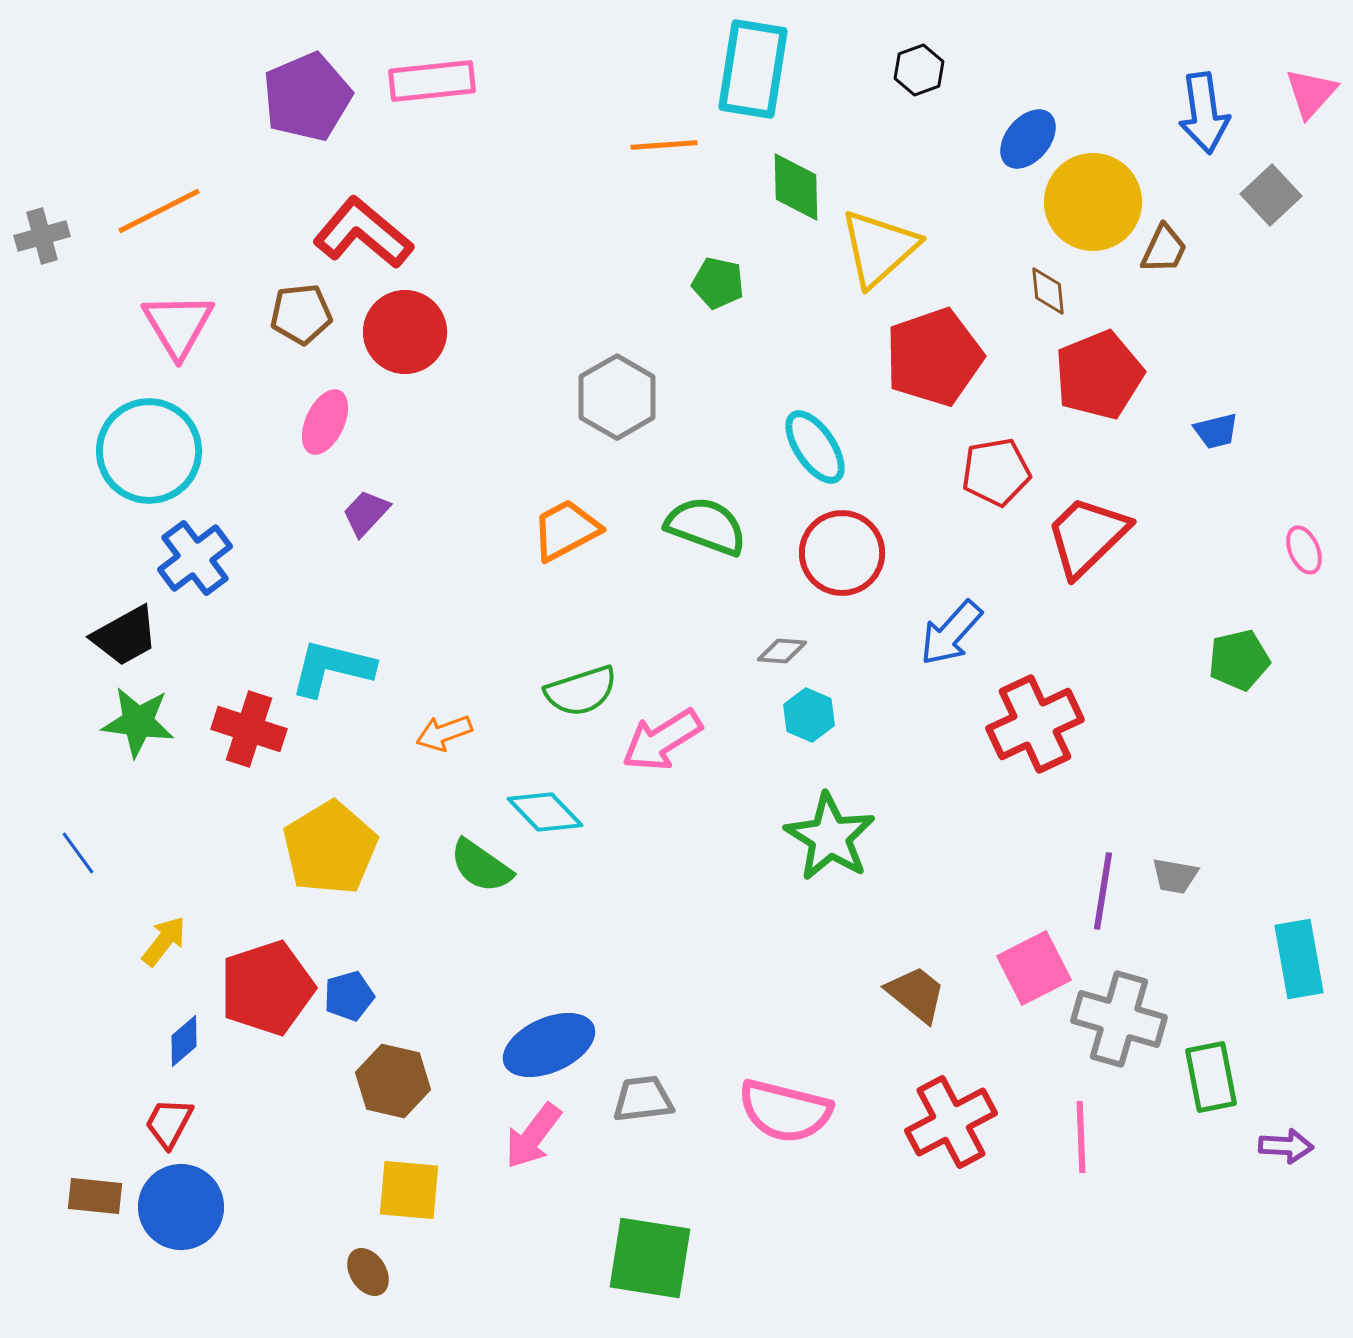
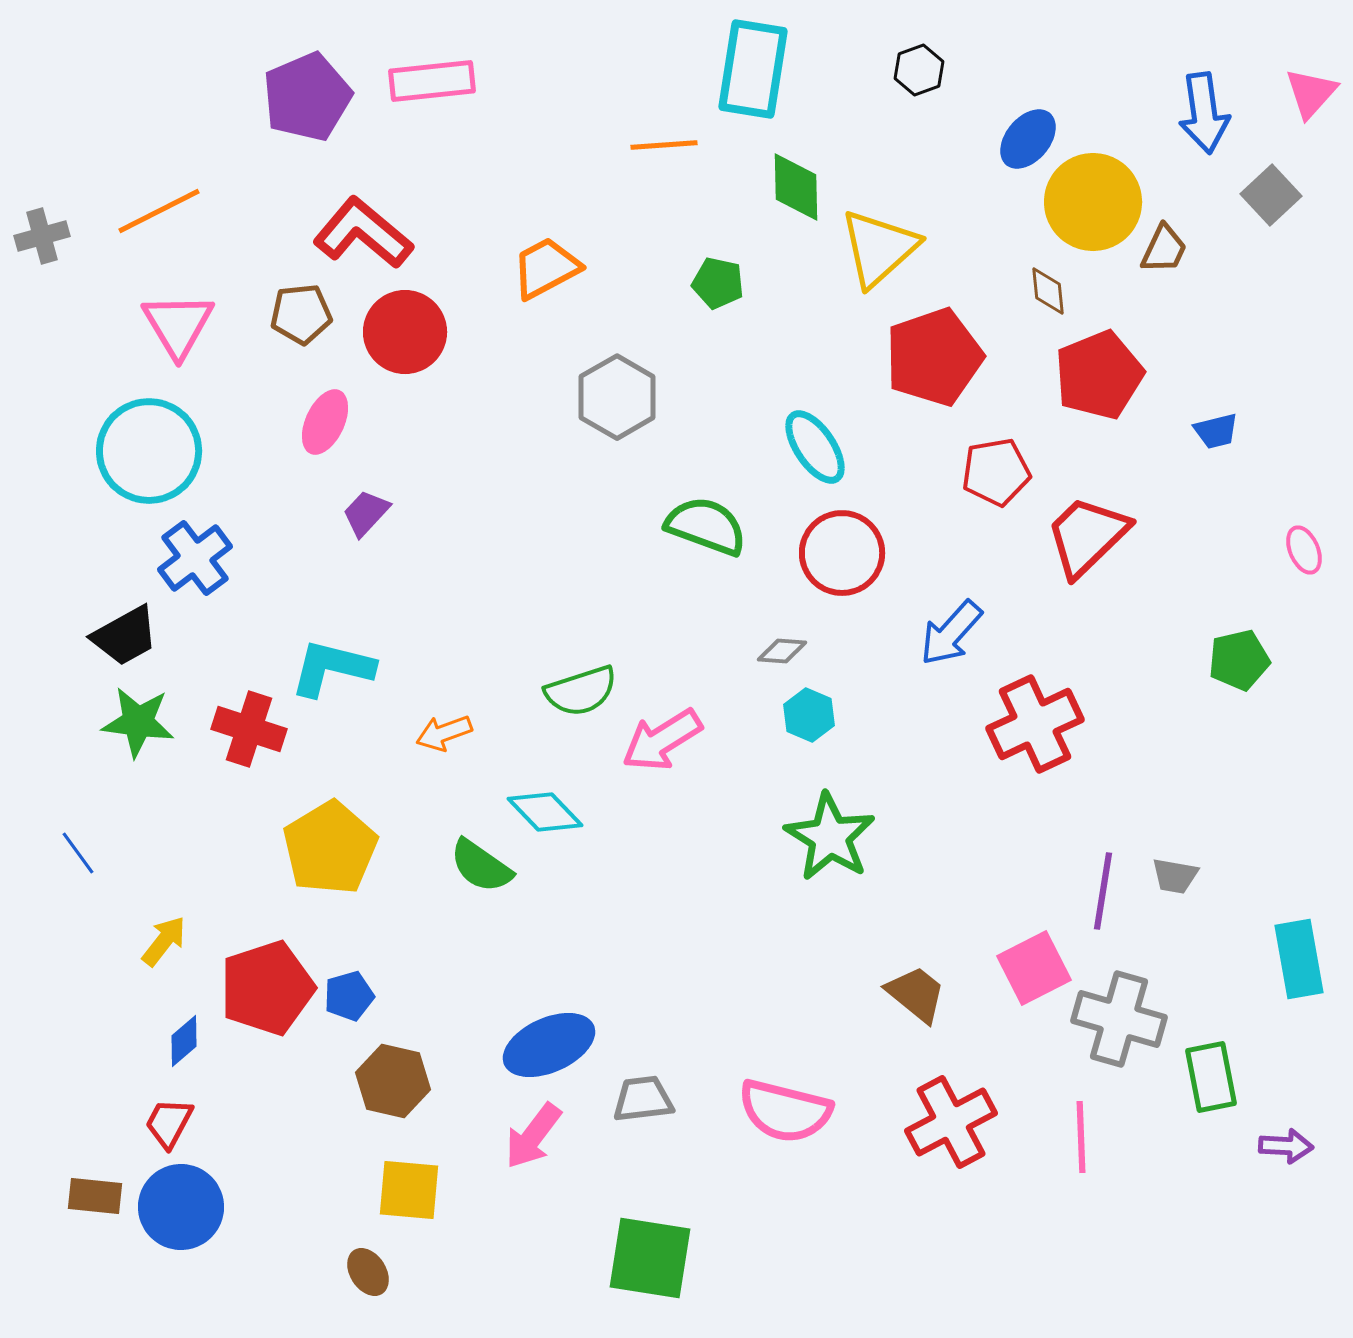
orange trapezoid at (566, 530): moved 20 px left, 262 px up
